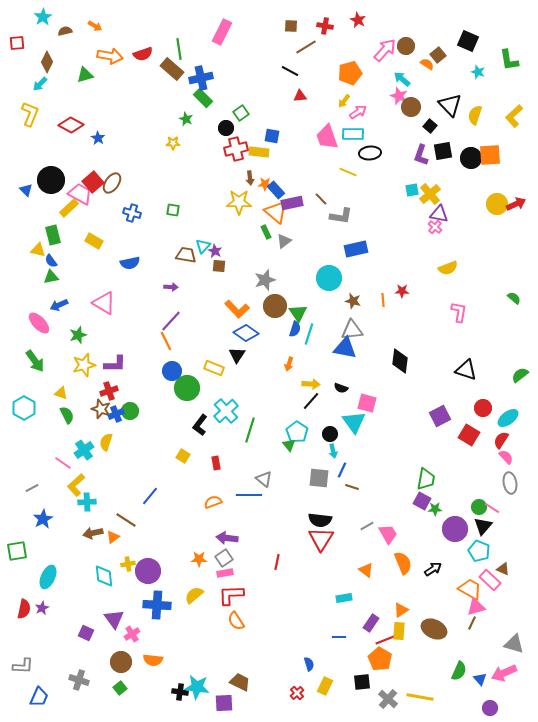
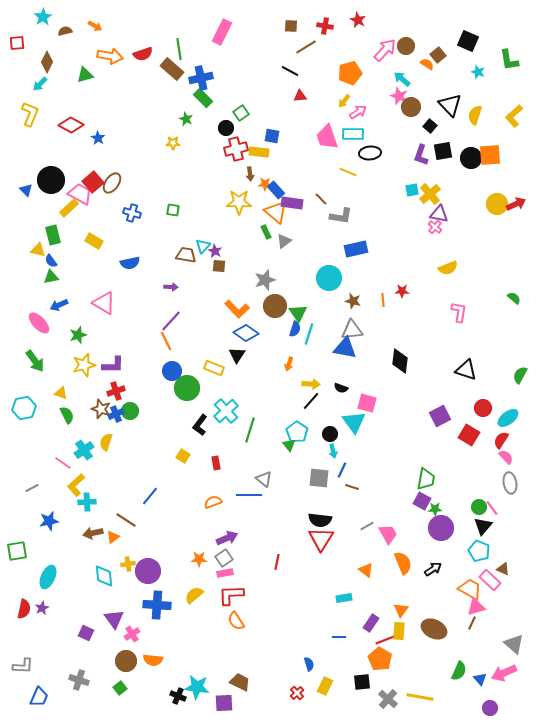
brown arrow at (250, 178): moved 4 px up
purple rectangle at (292, 203): rotated 20 degrees clockwise
purple L-shape at (115, 364): moved 2 px left, 1 px down
green semicircle at (520, 375): rotated 24 degrees counterclockwise
red cross at (109, 391): moved 7 px right
cyan hexagon at (24, 408): rotated 20 degrees clockwise
pink line at (492, 508): rotated 21 degrees clockwise
blue star at (43, 519): moved 6 px right, 2 px down; rotated 18 degrees clockwise
purple circle at (455, 529): moved 14 px left, 1 px up
purple arrow at (227, 538): rotated 150 degrees clockwise
orange triangle at (401, 610): rotated 21 degrees counterclockwise
gray triangle at (514, 644): rotated 25 degrees clockwise
brown circle at (121, 662): moved 5 px right, 1 px up
black cross at (180, 692): moved 2 px left, 4 px down; rotated 14 degrees clockwise
